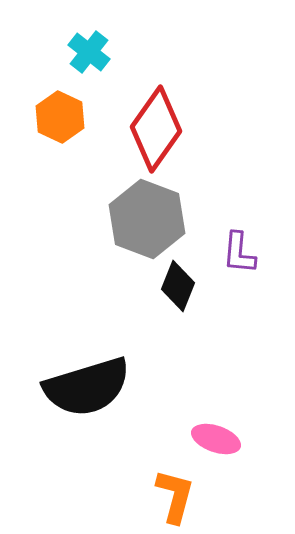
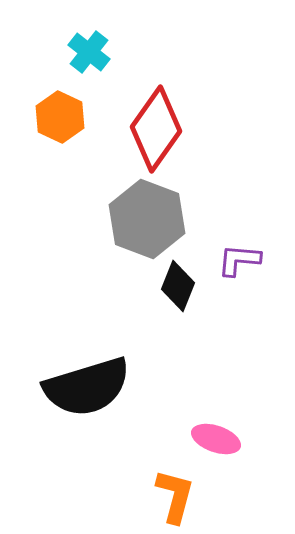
purple L-shape: moved 7 px down; rotated 90 degrees clockwise
